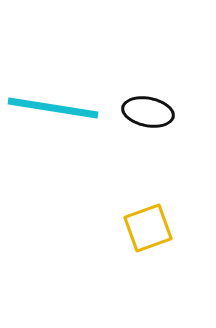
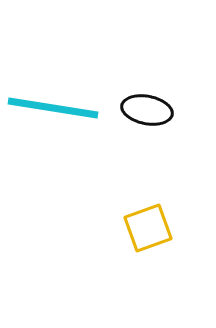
black ellipse: moved 1 px left, 2 px up
